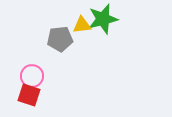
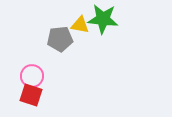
green star: rotated 20 degrees clockwise
yellow triangle: moved 2 px left; rotated 18 degrees clockwise
red square: moved 2 px right
